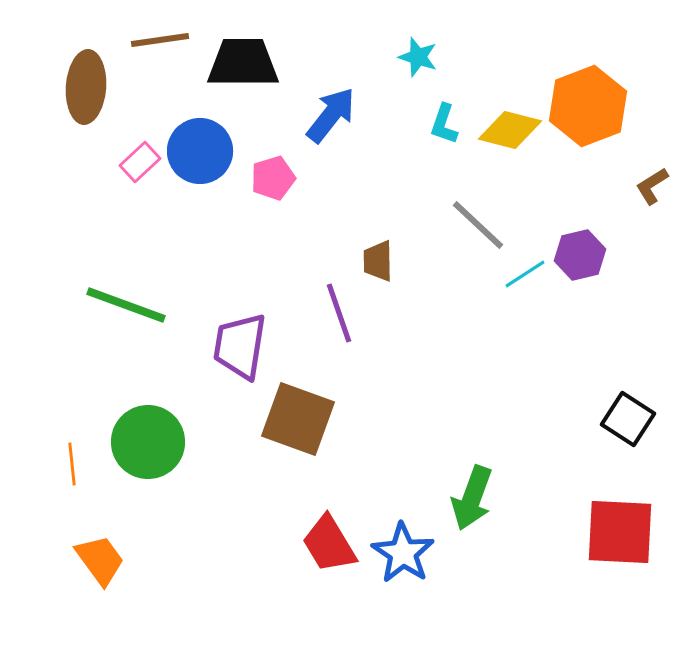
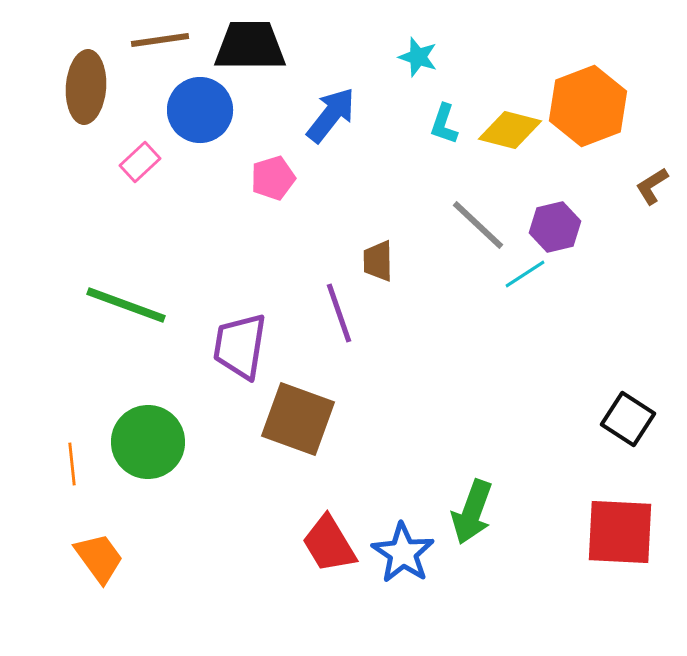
black trapezoid: moved 7 px right, 17 px up
blue circle: moved 41 px up
purple hexagon: moved 25 px left, 28 px up
green arrow: moved 14 px down
orange trapezoid: moved 1 px left, 2 px up
